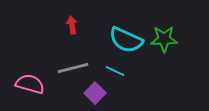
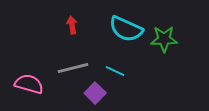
cyan semicircle: moved 11 px up
pink semicircle: moved 1 px left
